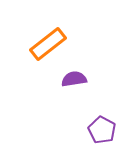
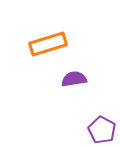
orange rectangle: rotated 21 degrees clockwise
